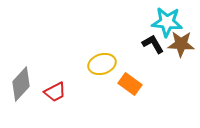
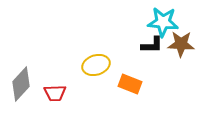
cyan star: moved 4 px left
black L-shape: moved 1 px left, 1 px down; rotated 120 degrees clockwise
yellow ellipse: moved 6 px left, 1 px down
orange rectangle: rotated 15 degrees counterclockwise
red trapezoid: moved 1 px down; rotated 25 degrees clockwise
